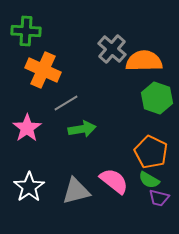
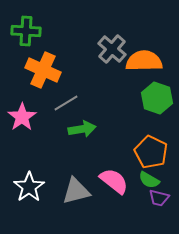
pink star: moved 5 px left, 11 px up
